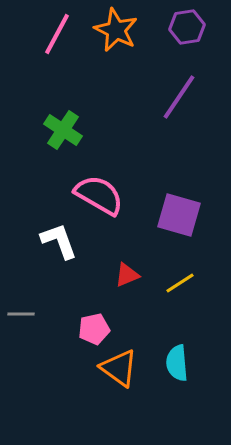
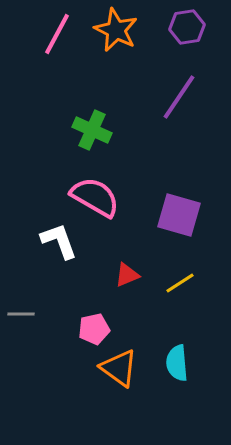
green cross: moved 29 px right; rotated 9 degrees counterclockwise
pink semicircle: moved 4 px left, 2 px down
